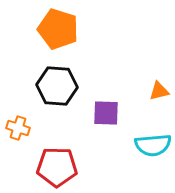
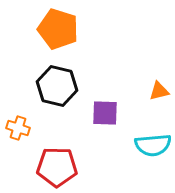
black hexagon: rotated 9 degrees clockwise
purple square: moved 1 px left
